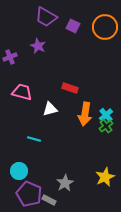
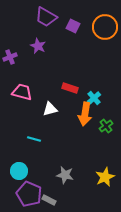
cyan cross: moved 12 px left, 17 px up
gray star: moved 8 px up; rotated 30 degrees counterclockwise
